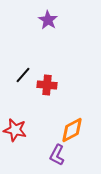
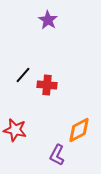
orange diamond: moved 7 px right
